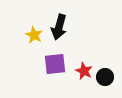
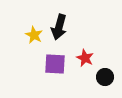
purple square: rotated 10 degrees clockwise
red star: moved 1 px right, 13 px up
